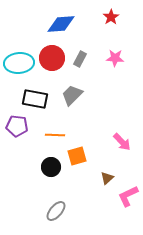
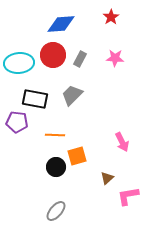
red circle: moved 1 px right, 3 px up
purple pentagon: moved 4 px up
pink arrow: rotated 18 degrees clockwise
black circle: moved 5 px right
pink L-shape: rotated 15 degrees clockwise
